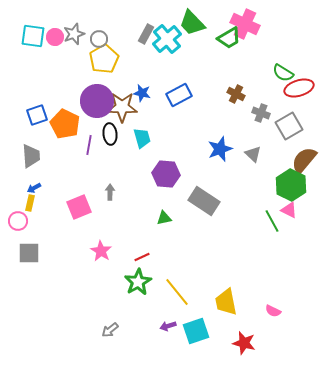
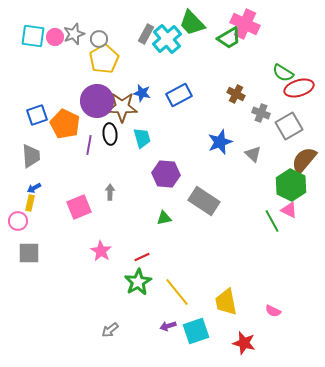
blue star at (220, 149): moved 7 px up
